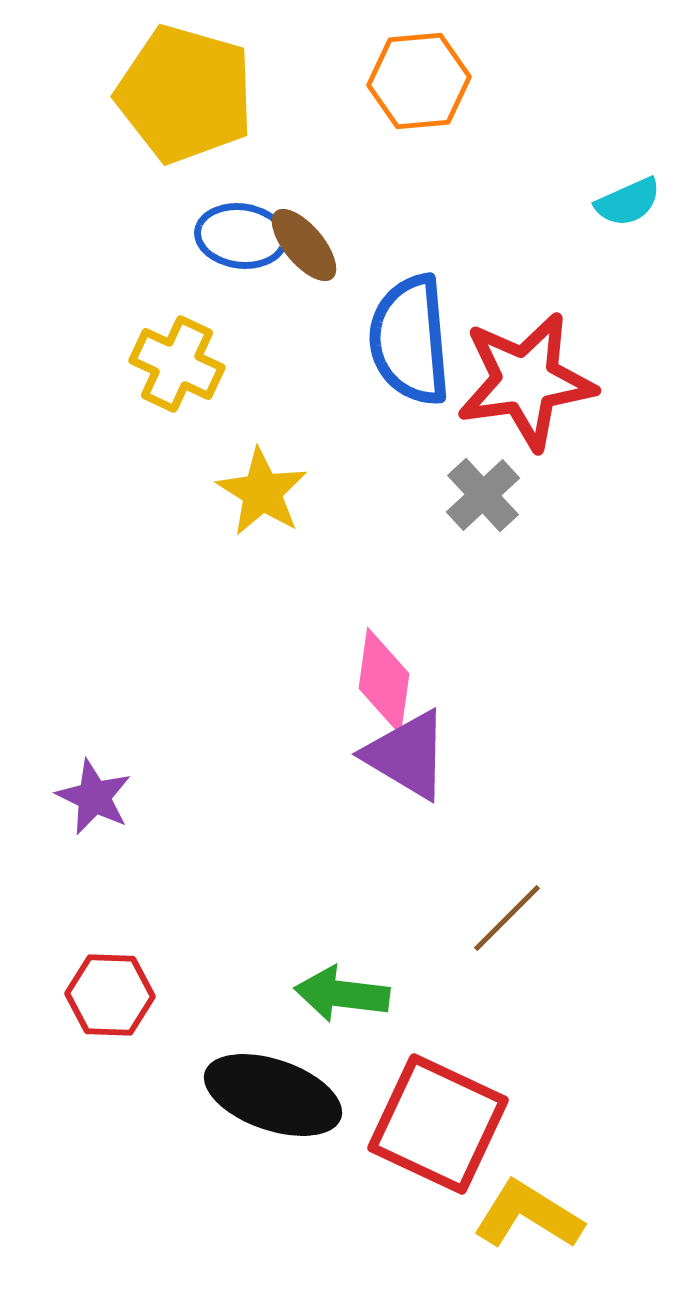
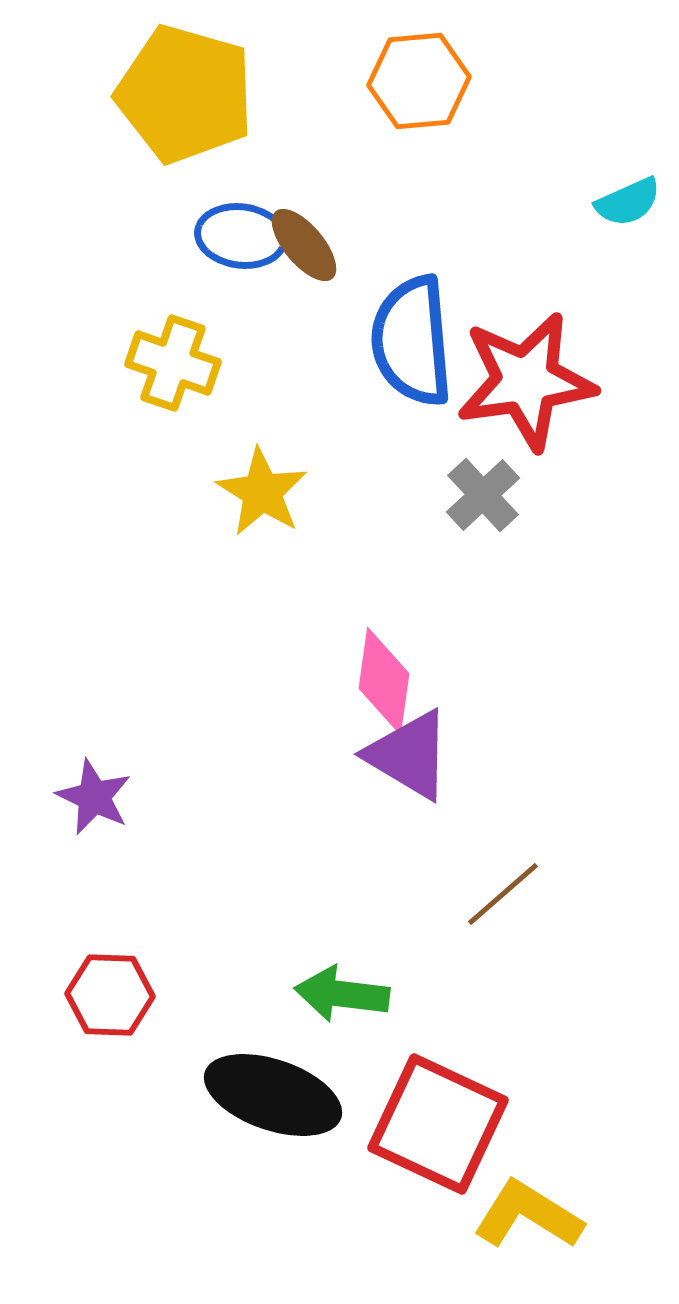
blue semicircle: moved 2 px right, 1 px down
yellow cross: moved 4 px left, 1 px up; rotated 6 degrees counterclockwise
purple triangle: moved 2 px right
brown line: moved 4 px left, 24 px up; rotated 4 degrees clockwise
